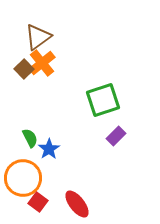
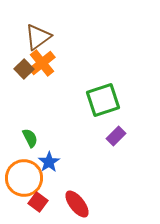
blue star: moved 13 px down
orange circle: moved 1 px right
